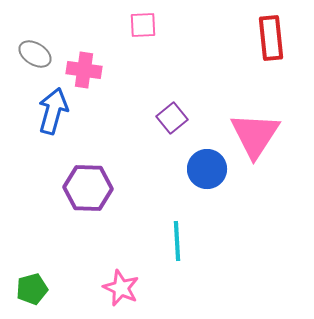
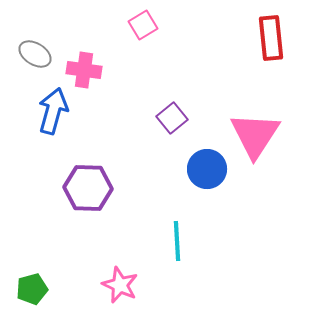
pink square: rotated 28 degrees counterclockwise
pink star: moved 1 px left, 3 px up
